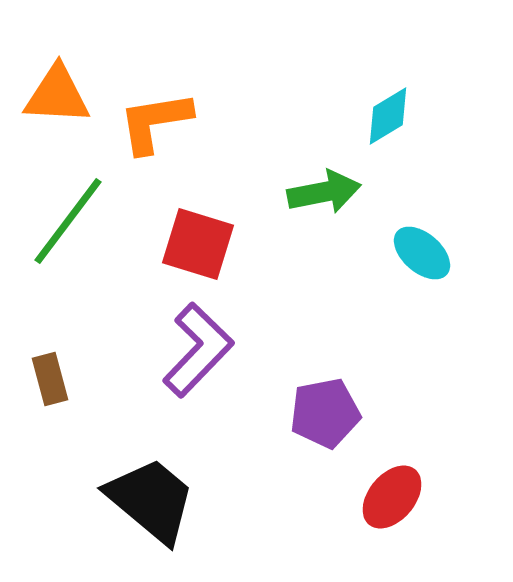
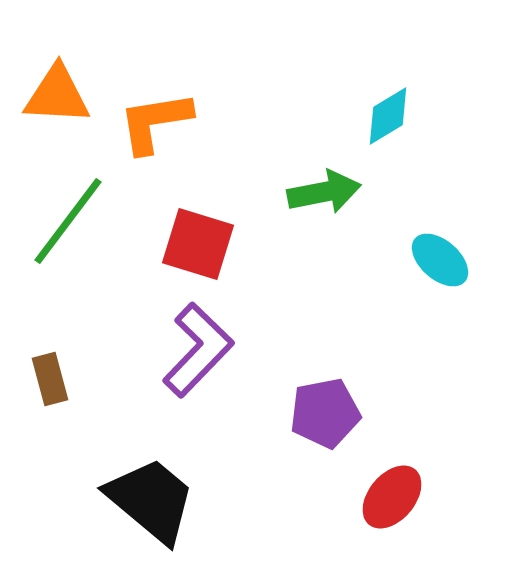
cyan ellipse: moved 18 px right, 7 px down
